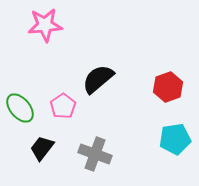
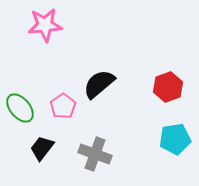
black semicircle: moved 1 px right, 5 px down
